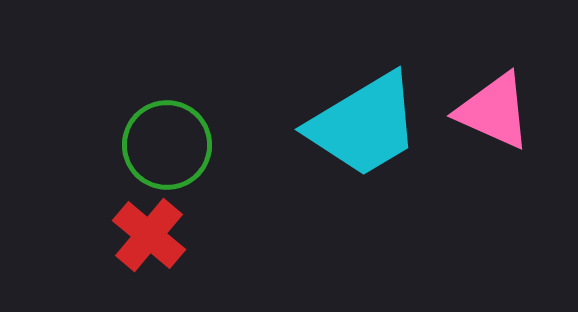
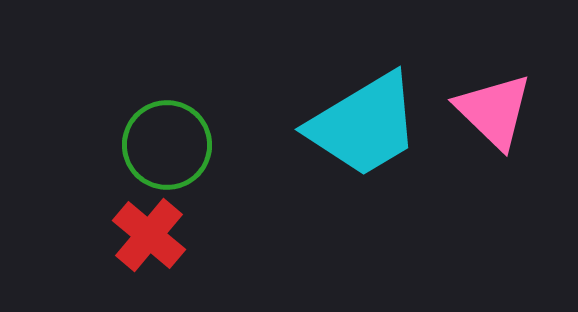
pink triangle: rotated 20 degrees clockwise
